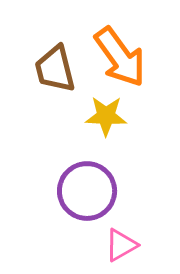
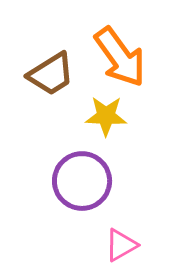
brown trapezoid: moved 4 px left, 5 px down; rotated 108 degrees counterclockwise
purple circle: moved 5 px left, 10 px up
